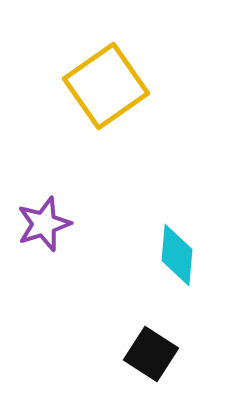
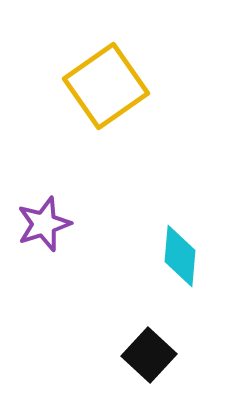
cyan diamond: moved 3 px right, 1 px down
black square: moved 2 px left, 1 px down; rotated 10 degrees clockwise
